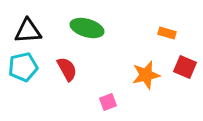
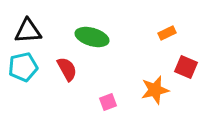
green ellipse: moved 5 px right, 9 px down
orange rectangle: rotated 42 degrees counterclockwise
red square: moved 1 px right
orange star: moved 9 px right, 15 px down
